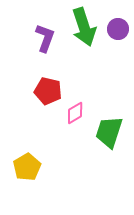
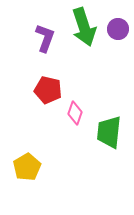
red pentagon: moved 1 px up
pink diamond: rotated 40 degrees counterclockwise
green trapezoid: rotated 12 degrees counterclockwise
